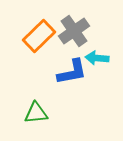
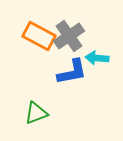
gray cross: moved 5 px left, 5 px down
orange rectangle: rotated 72 degrees clockwise
green triangle: rotated 15 degrees counterclockwise
